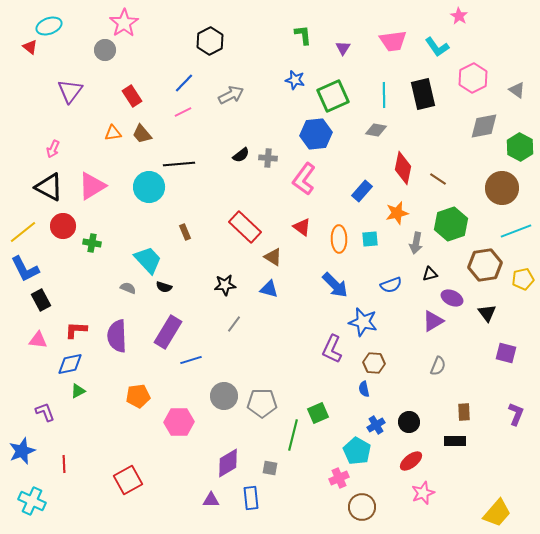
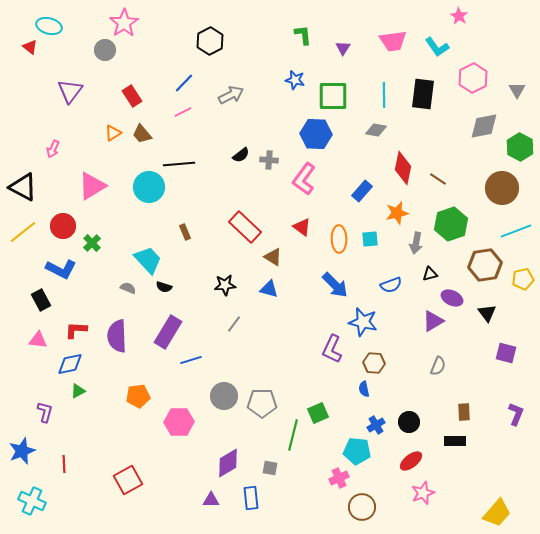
cyan ellipse at (49, 26): rotated 35 degrees clockwise
gray triangle at (517, 90): rotated 24 degrees clockwise
black rectangle at (423, 94): rotated 20 degrees clockwise
green square at (333, 96): rotated 24 degrees clockwise
orange triangle at (113, 133): rotated 24 degrees counterclockwise
blue hexagon at (316, 134): rotated 8 degrees clockwise
gray cross at (268, 158): moved 1 px right, 2 px down
black triangle at (49, 187): moved 26 px left
green cross at (92, 243): rotated 36 degrees clockwise
blue L-shape at (25, 269): moved 36 px right; rotated 36 degrees counterclockwise
purple L-shape at (45, 412): rotated 35 degrees clockwise
cyan pentagon at (357, 451): rotated 24 degrees counterclockwise
